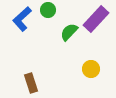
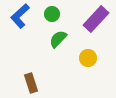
green circle: moved 4 px right, 4 px down
blue L-shape: moved 2 px left, 3 px up
green semicircle: moved 11 px left, 7 px down
yellow circle: moved 3 px left, 11 px up
